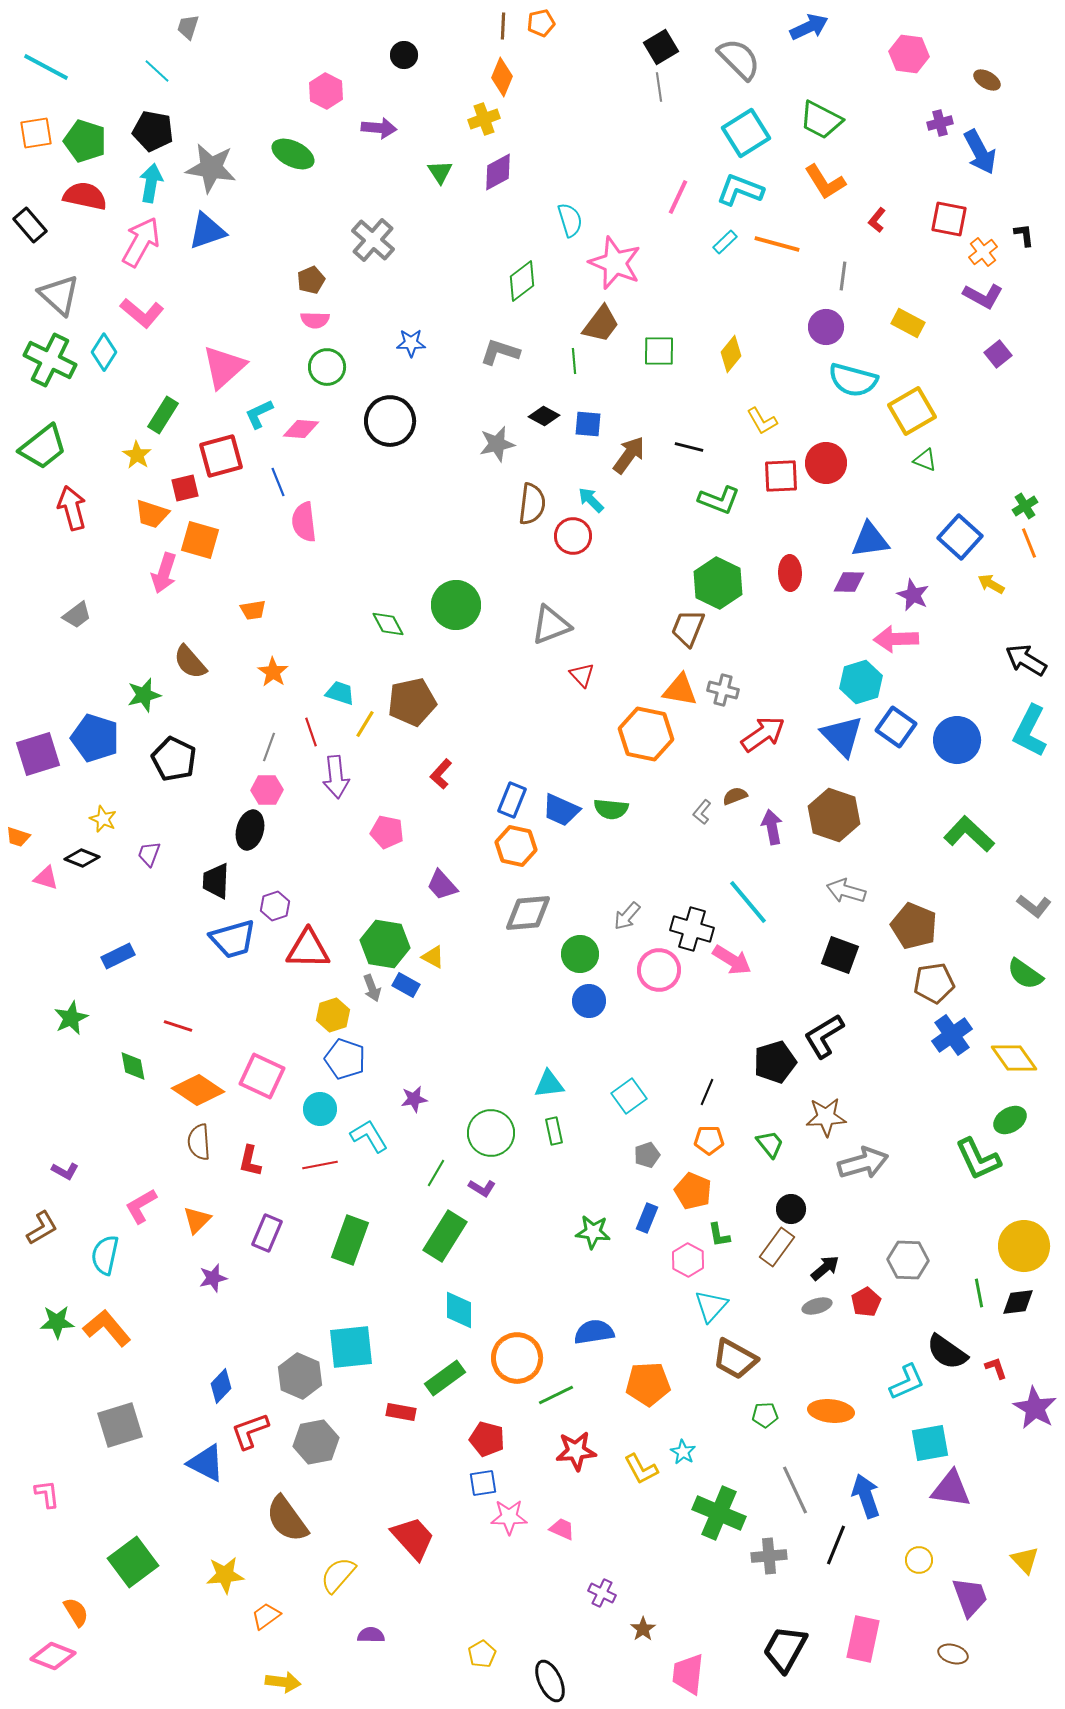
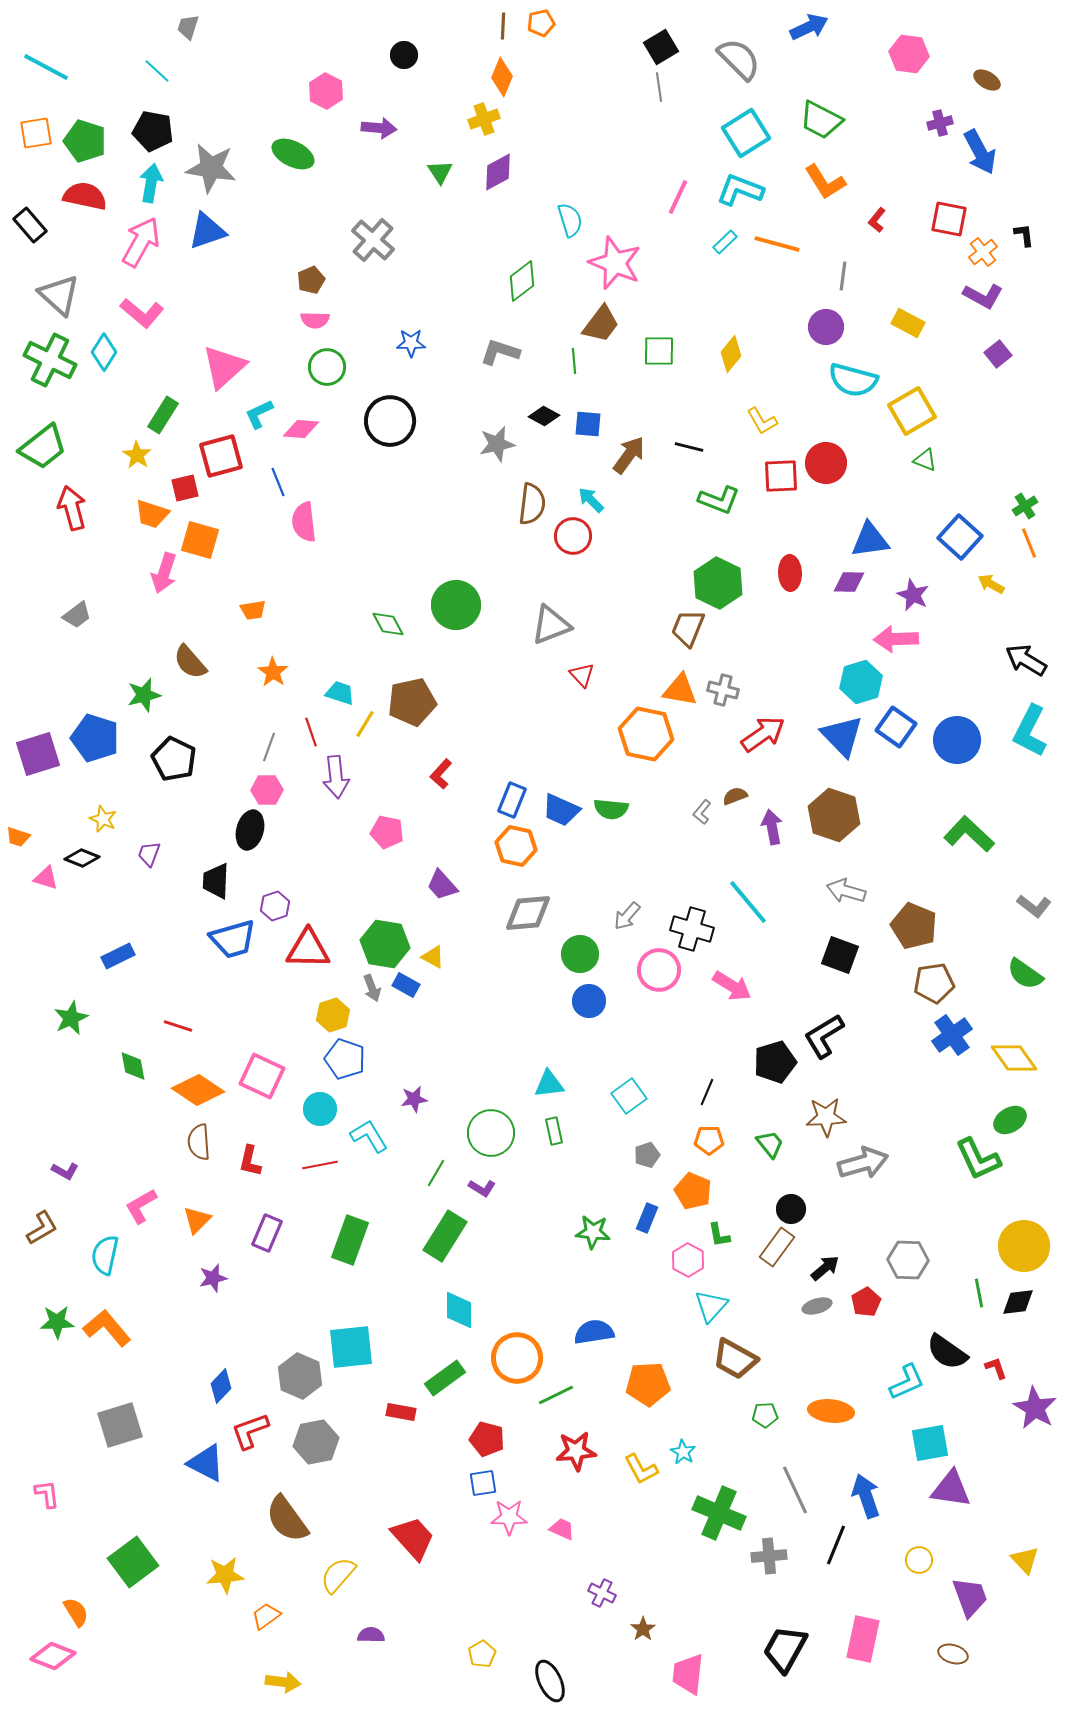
pink arrow at (732, 960): moved 26 px down
